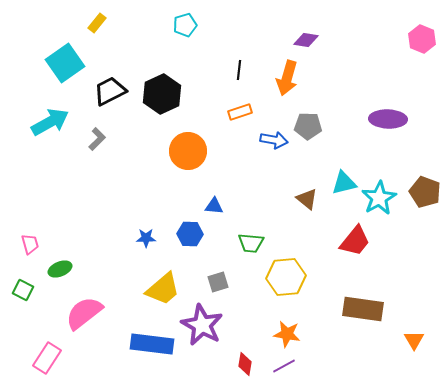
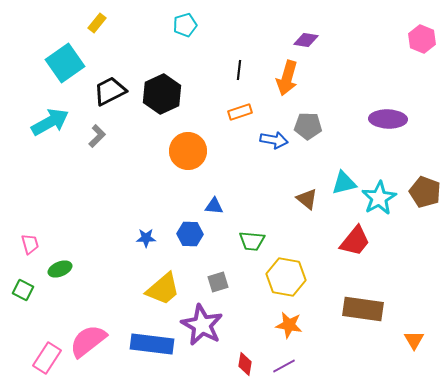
gray L-shape: moved 3 px up
green trapezoid: moved 1 px right, 2 px up
yellow hexagon: rotated 15 degrees clockwise
pink semicircle: moved 4 px right, 28 px down
orange star: moved 2 px right, 9 px up
